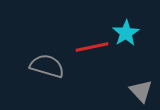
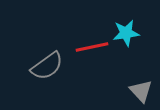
cyan star: rotated 24 degrees clockwise
gray semicircle: rotated 128 degrees clockwise
